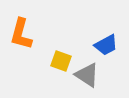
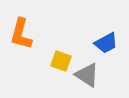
blue trapezoid: moved 2 px up
